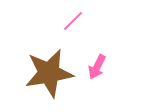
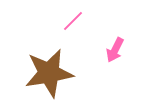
pink arrow: moved 18 px right, 17 px up
